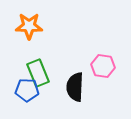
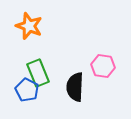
orange star: rotated 20 degrees clockwise
blue pentagon: rotated 25 degrees clockwise
